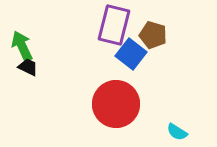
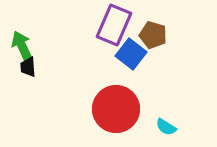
purple rectangle: rotated 9 degrees clockwise
black trapezoid: rotated 120 degrees counterclockwise
red circle: moved 5 px down
cyan semicircle: moved 11 px left, 5 px up
